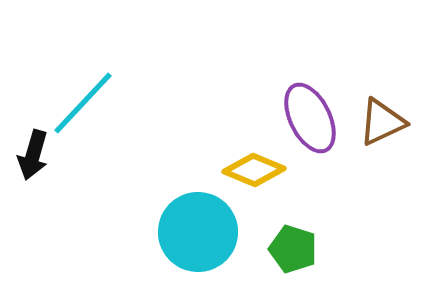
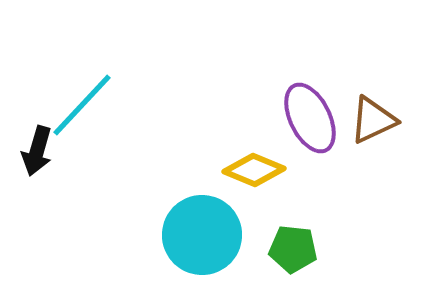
cyan line: moved 1 px left, 2 px down
brown triangle: moved 9 px left, 2 px up
black arrow: moved 4 px right, 4 px up
cyan circle: moved 4 px right, 3 px down
green pentagon: rotated 12 degrees counterclockwise
